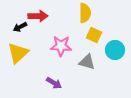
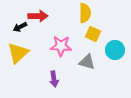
yellow square: moved 1 px left, 1 px up
purple arrow: moved 4 px up; rotated 49 degrees clockwise
